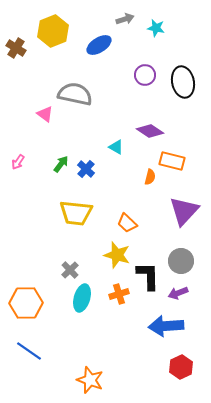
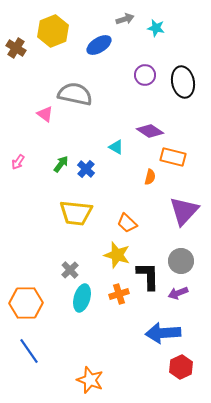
orange rectangle: moved 1 px right, 4 px up
blue arrow: moved 3 px left, 7 px down
blue line: rotated 20 degrees clockwise
